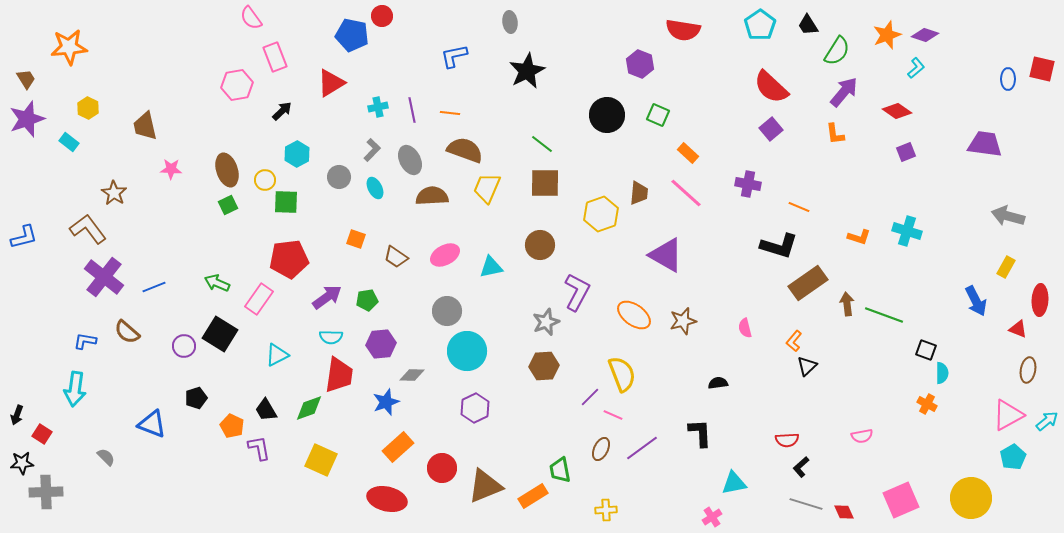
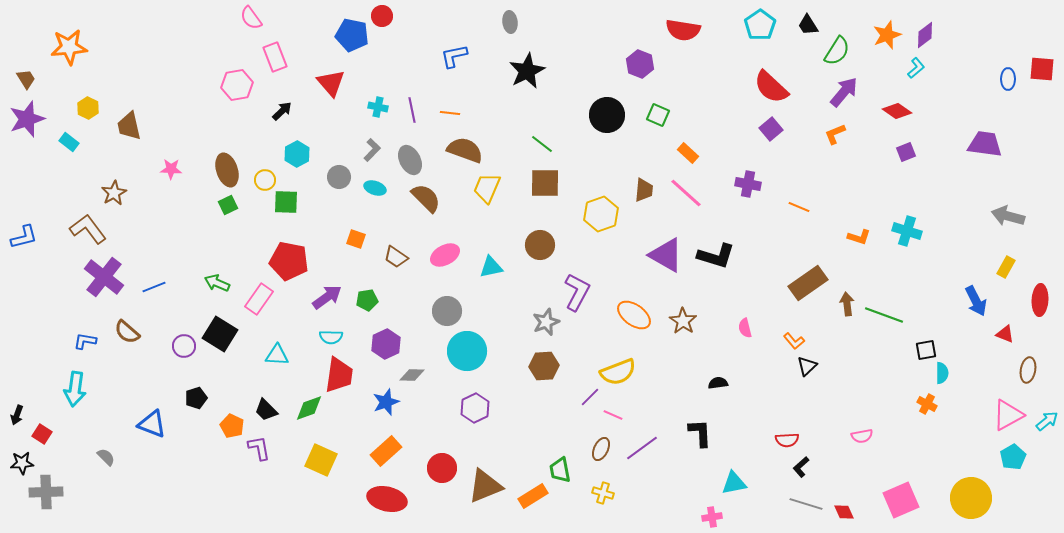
purple diamond at (925, 35): rotated 56 degrees counterclockwise
red square at (1042, 69): rotated 8 degrees counterclockwise
red triangle at (331, 83): rotated 40 degrees counterclockwise
cyan cross at (378, 107): rotated 24 degrees clockwise
brown trapezoid at (145, 126): moved 16 px left
orange L-shape at (835, 134): rotated 75 degrees clockwise
cyan ellipse at (375, 188): rotated 45 degrees counterclockwise
brown star at (114, 193): rotated 10 degrees clockwise
brown trapezoid at (639, 193): moved 5 px right, 3 px up
brown semicircle at (432, 196): moved 6 px left, 2 px down; rotated 48 degrees clockwise
black L-shape at (779, 246): moved 63 px left, 10 px down
red pentagon at (289, 259): moved 2 px down; rotated 18 degrees clockwise
brown star at (683, 321): rotated 24 degrees counterclockwise
red triangle at (1018, 329): moved 13 px left, 5 px down
orange L-shape at (794, 341): rotated 80 degrees counterclockwise
purple hexagon at (381, 344): moved 5 px right; rotated 20 degrees counterclockwise
black square at (926, 350): rotated 30 degrees counterclockwise
cyan triangle at (277, 355): rotated 30 degrees clockwise
yellow semicircle at (622, 374): moved 4 px left, 2 px up; rotated 90 degrees clockwise
black trapezoid at (266, 410): rotated 15 degrees counterclockwise
orange rectangle at (398, 447): moved 12 px left, 4 px down
yellow cross at (606, 510): moved 3 px left, 17 px up; rotated 20 degrees clockwise
pink cross at (712, 517): rotated 24 degrees clockwise
